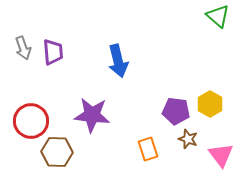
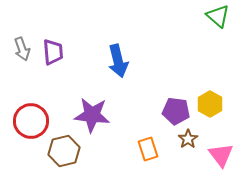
gray arrow: moved 1 px left, 1 px down
brown star: rotated 18 degrees clockwise
brown hexagon: moved 7 px right, 1 px up; rotated 16 degrees counterclockwise
